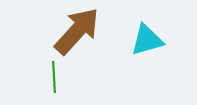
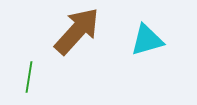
green line: moved 25 px left; rotated 12 degrees clockwise
